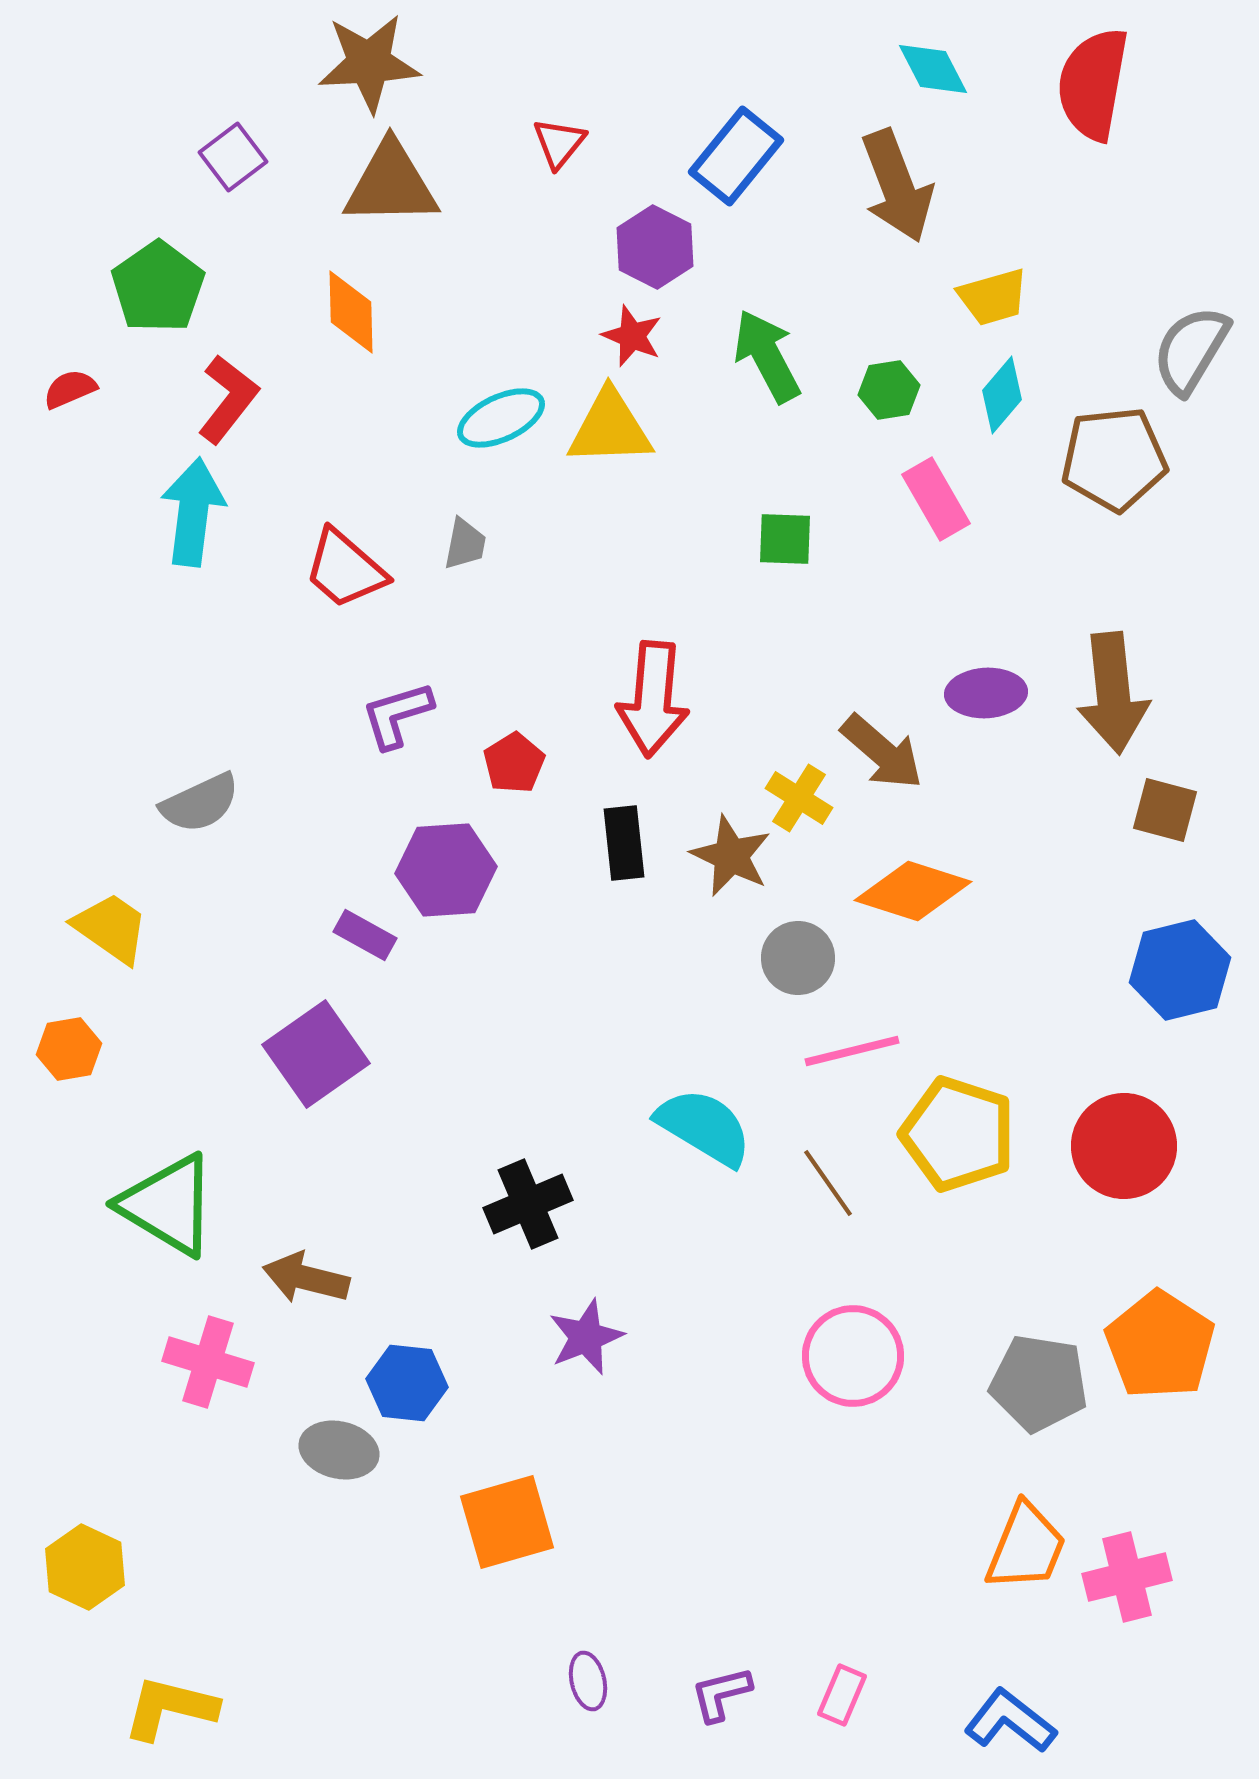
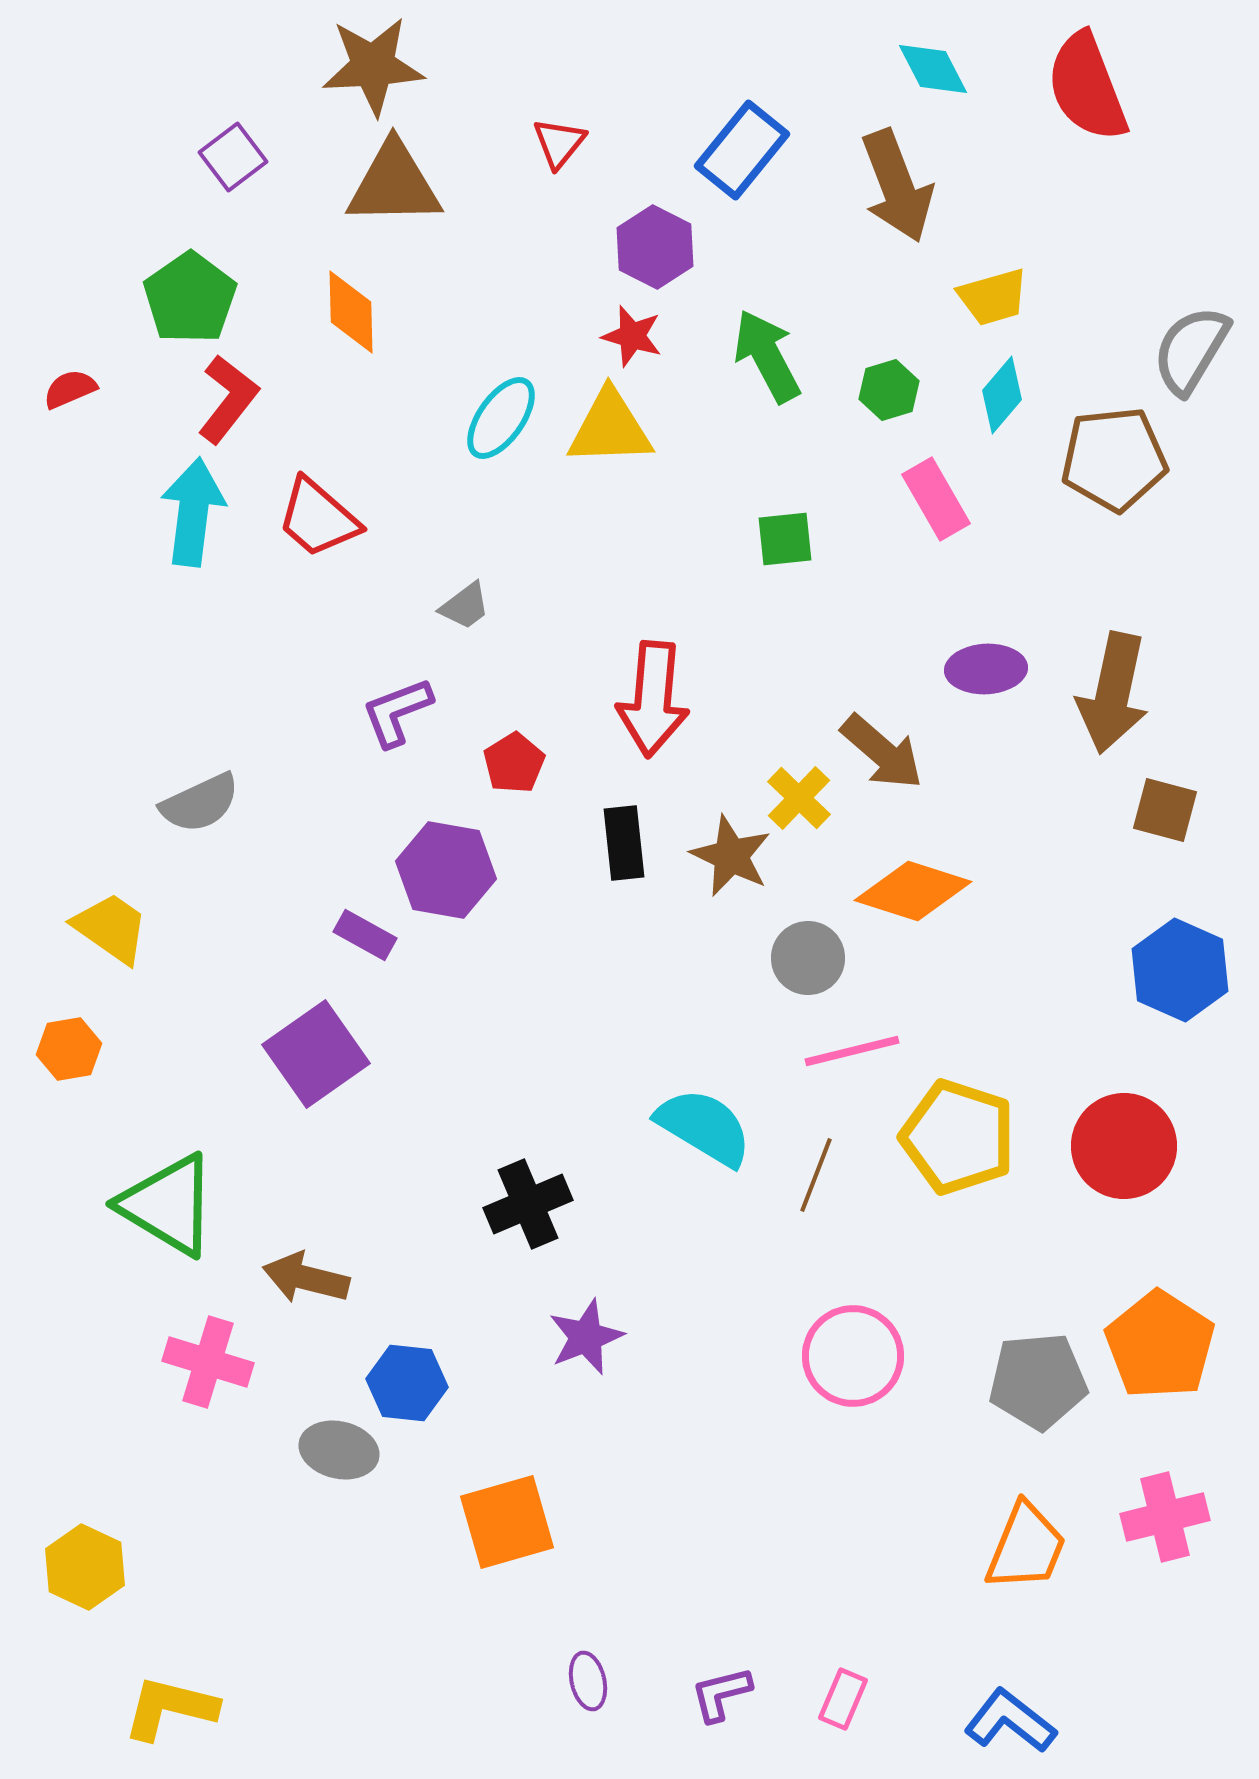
brown star at (369, 63): moved 4 px right, 3 px down
red semicircle at (1093, 84): moved 6 px left, 3 px down; rotated 31 degrees counterclockwise
blue rectangle at (736, 156): moved 6 px right, 6 px up
brown triangle at (391, 184): moved 3 px right
green pentagon at (158, 287): moved 32 px right, 11 px down
red star at (632, 336): rotated 6 degrees counterclockwise
green hexagon at (889, 390): rotated 8 degrees counterclockwise
cyan ellipse at (501, 418): rotated 30 degrees counterclockwise
green square at (785, 539): rotated 8 degrees counterclockwise
gray trapezoid at (465, 544): moved 62 px down; rotated 42 degrees clockwise
red trapezoid at (345, 569): moved 27 px left, 51 px up
purple ellipse at (986, 693): moved 24 px up
brown arrow at (1113, 693): rotated 18 degrees clockwise
purple L-shape at (397, 715): moved 3 px up; rotated 4 degrees counterclockwise
yellow cross at (799, 798): rotated 12 degrees clockwise
purple hexagon at (446, 870): rotated 14 degrees clockwise
gray circle at (798, 958): moved 10 px right
blue hexagon at (1180, 970): rotated 22 degrees counterclockwise
yellow pentagon at (958, 1134): moved 3 px down
brown line at (828, 1183): moved 12 px left, 8 px up; rotated 56 degrees clockwise
gray pentagon at (1039, 1383): moved 1 px left, 2 px up; rotated 14 degrees counterclockwise
pink cross at (1127, 1577): moved 38 px right, 60 px up
pink rectangle at (842, 1695): moved 1 px right, 4 px down
